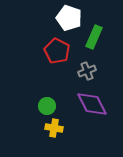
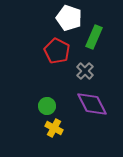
gray cross: moved 2 px left; rotated 24 degrees counterclockwise
yellow cross: rotated 18 degrees clockwise
